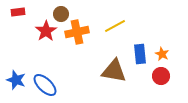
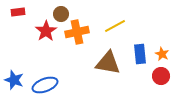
brown triangle: moved 6 px left, 8 px up
blue star: moved 2 px left
blue ellipse: rotated 65 degrees counterclockwise
